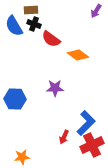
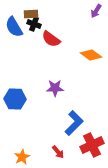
brown rectangle: moved 4 px down
blue semicircle: moved 1 px down
orange diamond: moved 13 px right
blue L-shape: moved 12 px left
red arrow: moved 6 px left, 15 px down; rotated 64 degrees counterclockwise
orange star: rotated 21 degrees counterclockwise
